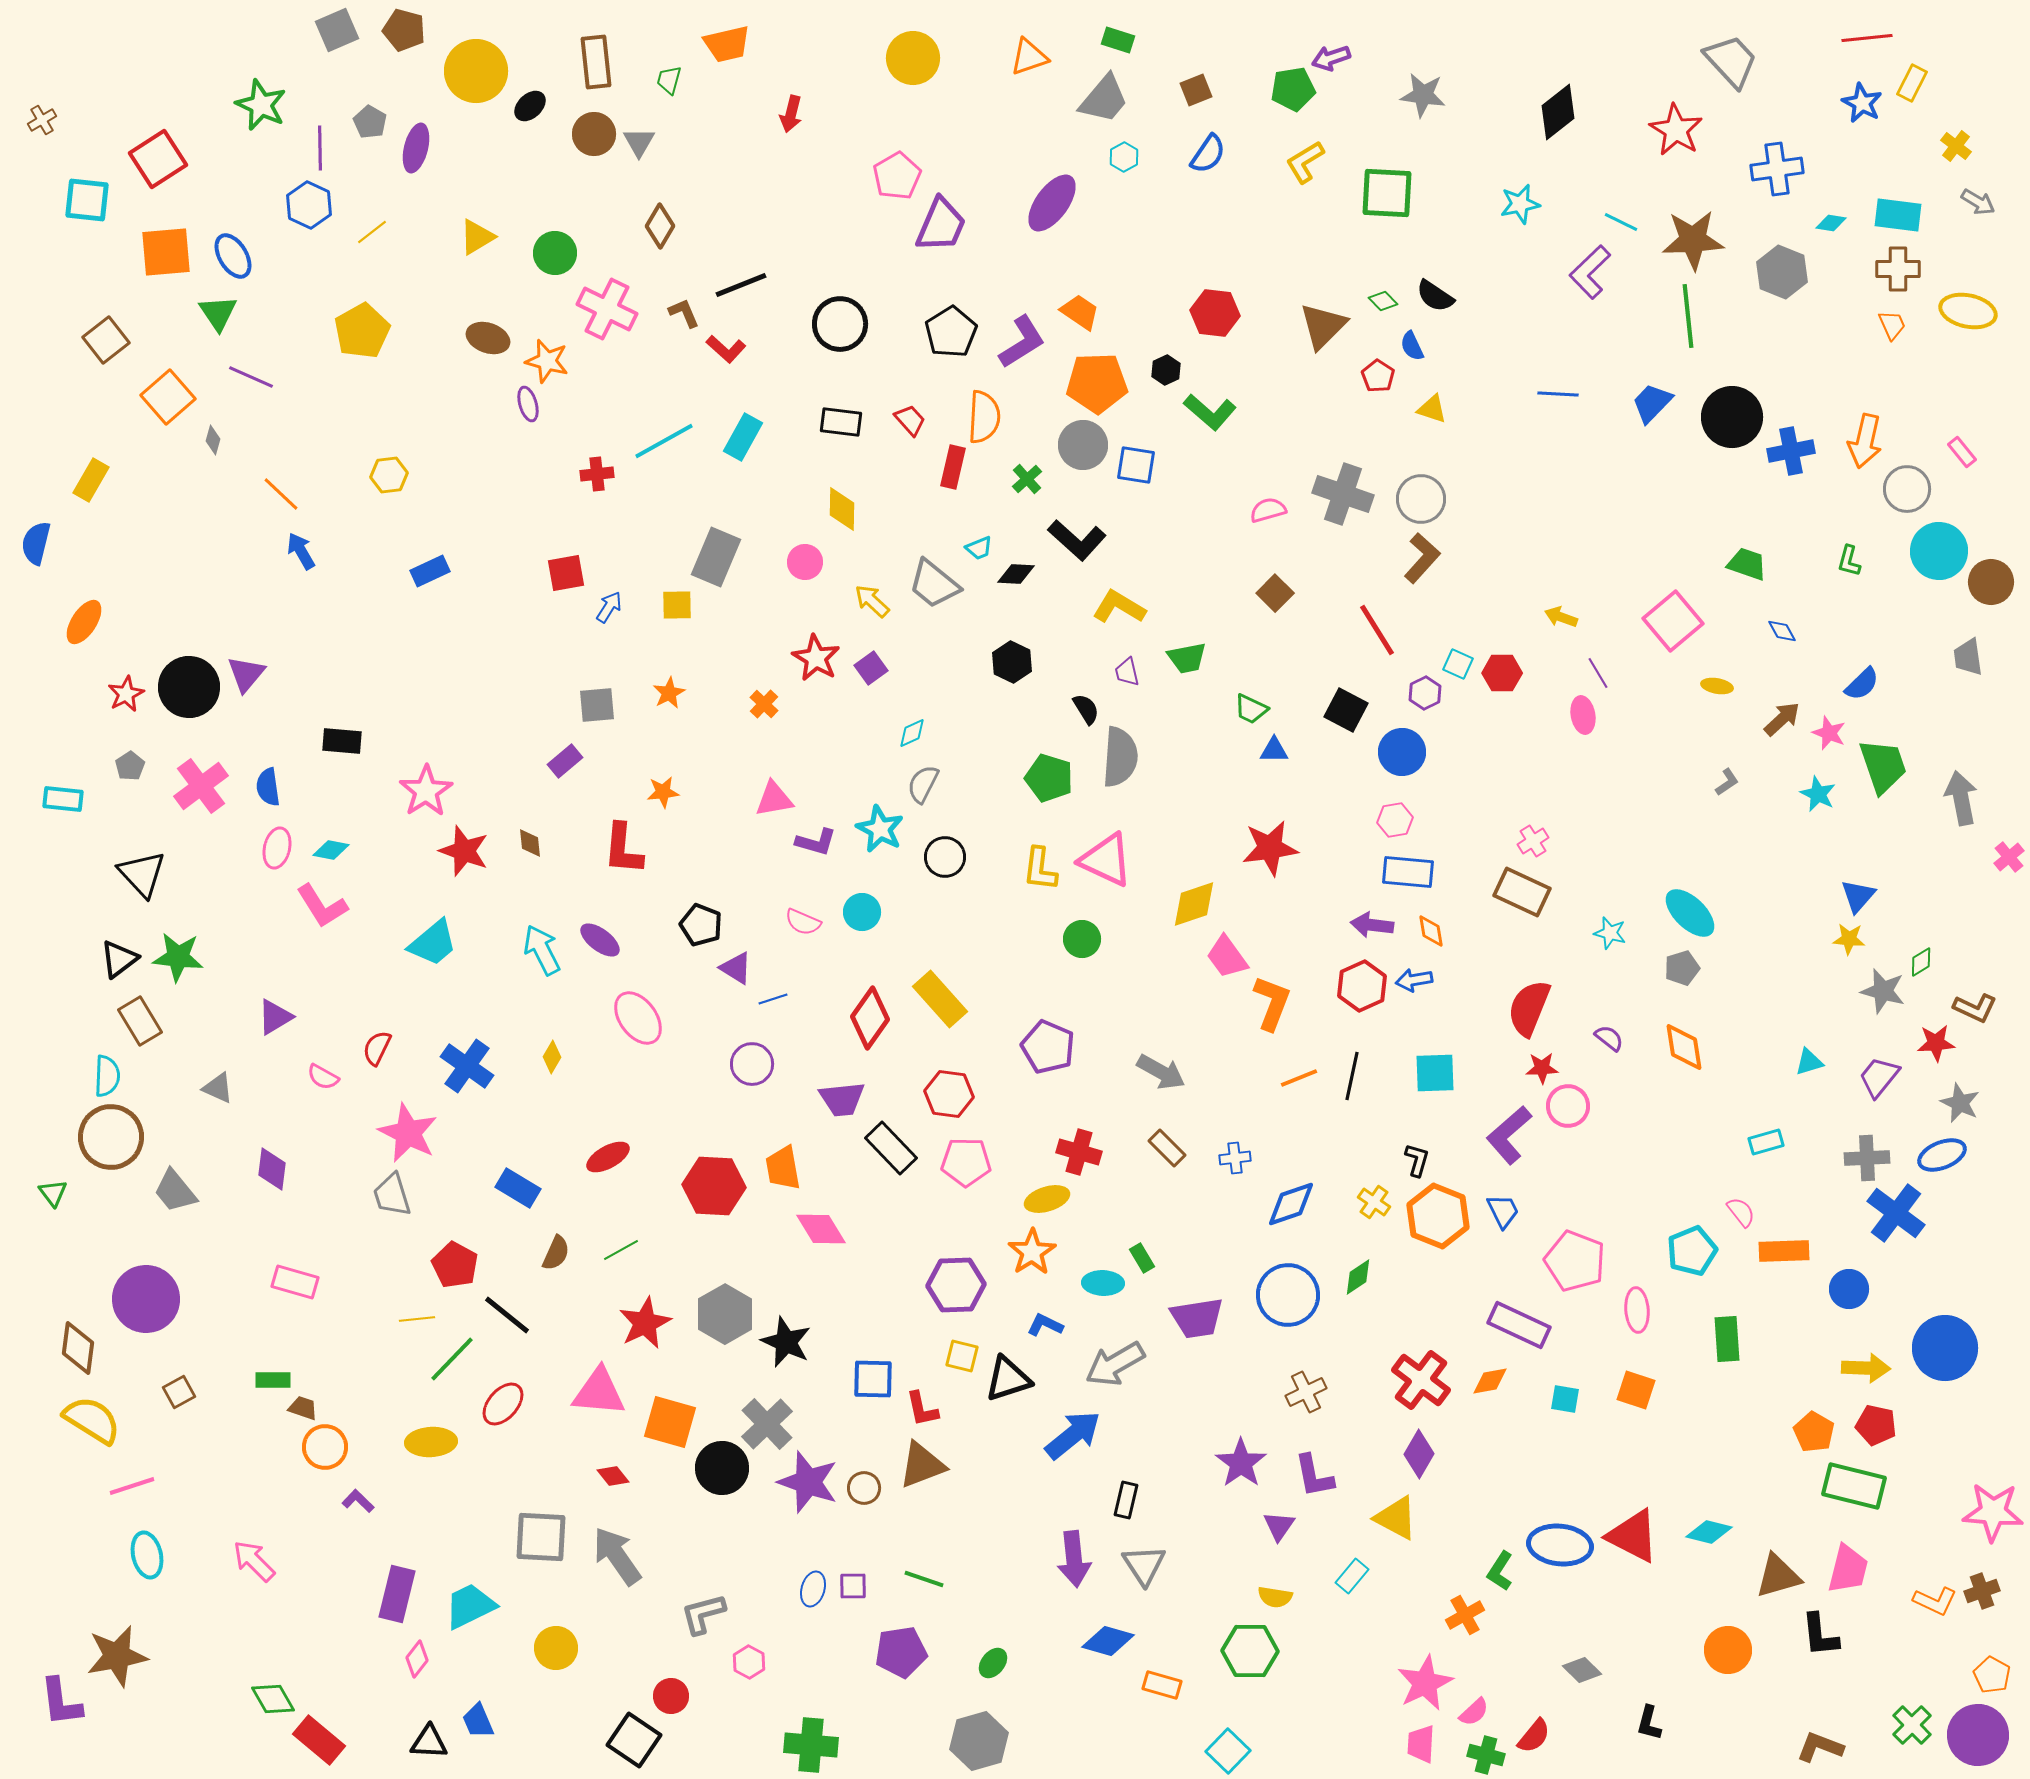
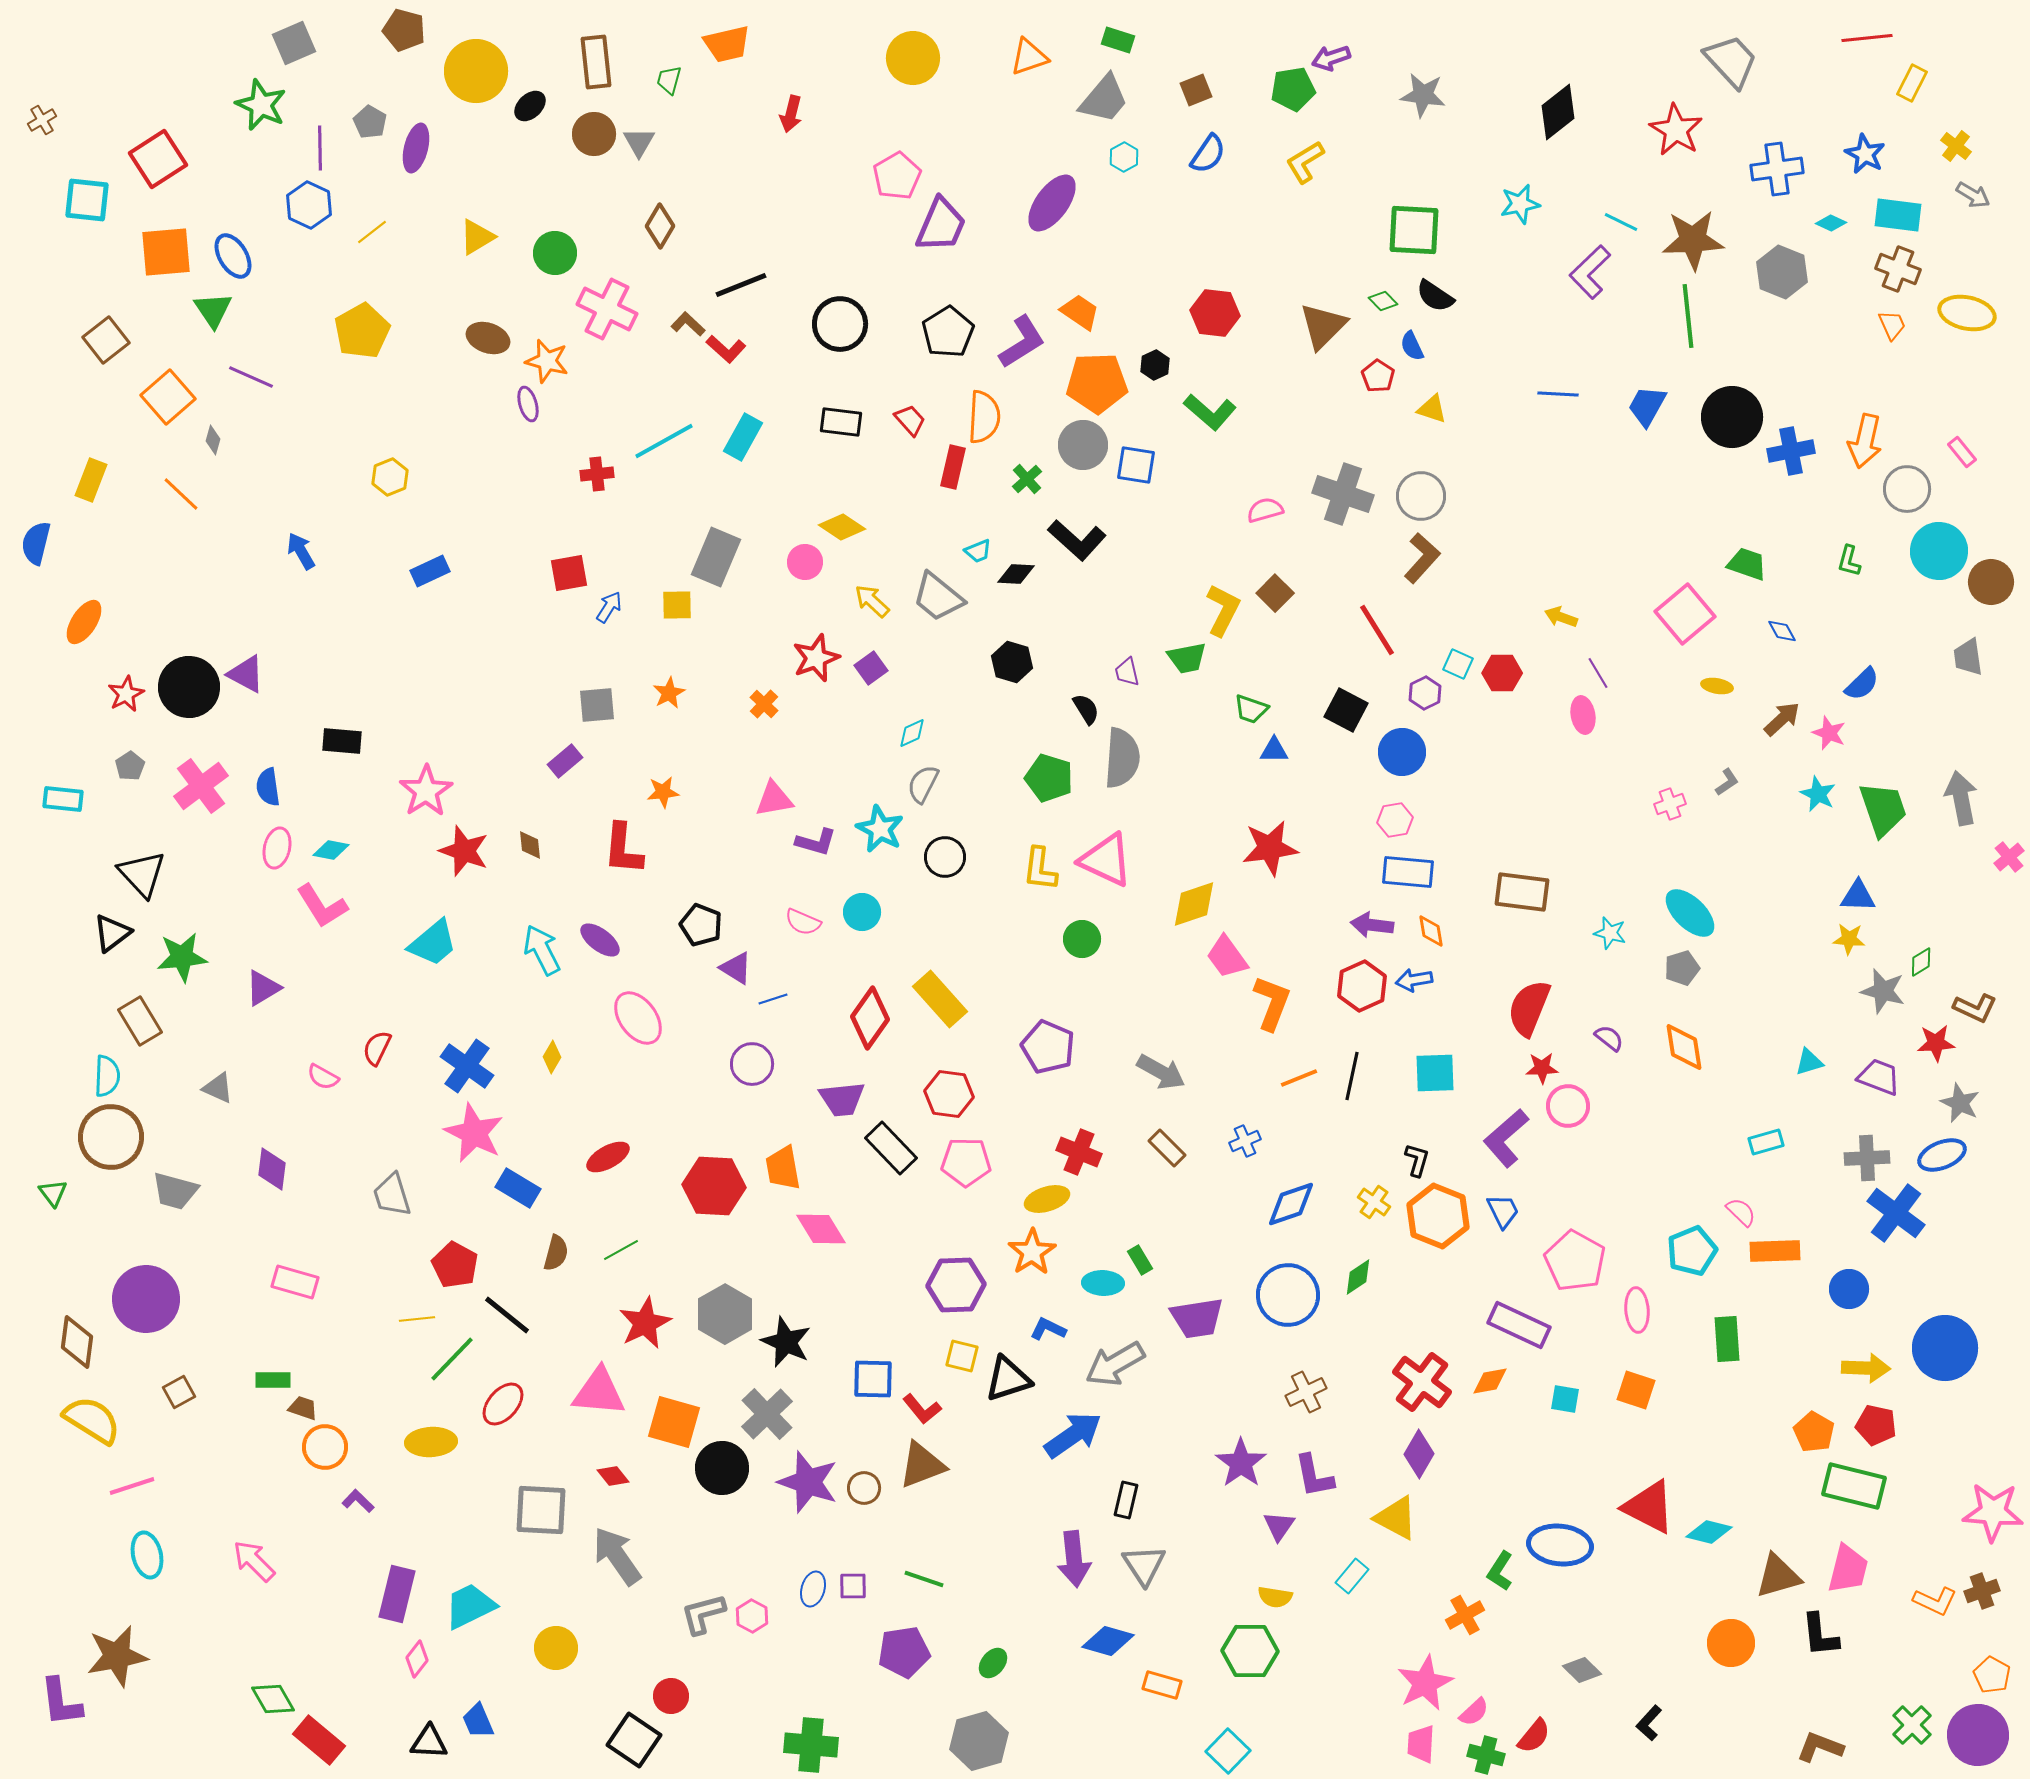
gray square at (337, 30): moved 43 px left, 13 px down
blue star at (1862, 103): moved 3 px right, 51 px down
green square at (1387, 193): moved 27 px right, 37 px down
gray arrow at (1978, 202): moved 5 px left, 7 px up
cyan diamond at (1831, 223): rotated 16 degrees clockwise
brown cross at (1898, 269): rotated 21 degrees clockwise
yellow ellipse at (1968, 311): moved 1 px left, 2 px down
green triangle at (218, 313): moved 5 px left, 3 px up
brown L-shape at (684, 313): moved 4 px right, 11 px down; rotated 24 degrees counterclockwise
black pentagon at (951, 332): moved 3 px left
black hexagon at (1166, 370): moved 11 px left, 5 px up
blue trapezoid at (1652, 403): moved 5 px left, 3 px down; rotated 15 degrees counterclockwise
yellow hexagon at (389, 475): moved 1 px right, 2 px down; rotated 15 degrees counterclockwise
yellow rectangle at (91, 480): rotated 9 degrees counterclockwise
orange line at (281, 494): moved 100 px left
gray circle at (1421, 499): moved 3 px up
yellow diamond at (842, 509): moved 18 px down; rotated 57 degrees counterclockwise
pink semicircle at (1268, 510): moved 3 px left
cyan trapezoid at (979, 548): moved 1 px left, 3 px down
red square at (566, 573): moved 3 px right
gray trapezoid at (934, 584): moved 4 px right, 13 px down
yellow L-shape at (1119, 607): moved 104 px right, 3 px down; rotated 86 degrees clockwise
pink square at (1673, 621): moved 12 px right, 7 px up
red star at (816, 658): rotated 21 degrees clockwise
black hexagon at (1012, 662): rotated 9 degrees counterclockwise
purple triangle at (246, 674): rotated 42 degrees counterclockwise
green trapezoid at (1251, 709): rotated 6 degrees counterclockwise
gray semicircle at (1120, 757): moved 2 px right, 1 px down
green trapezoid at (1883, 766): moved 43 px down
pink cross at (1533, 841): moved 137 px right, 37 px up; rotated 12 degrees clockwise
brown diamond at (530, 843): moved 2 px down
brown rectangle at (1522, 892): rotated 18 degrees counterclockwise
blue triangle at (1858, 896): rotated 51 degrees clockwise
green star at (178, 957): moved 4 px right; rotated 12 degrees counterclockwise
black triangle at (119, 959): moved 7 px left, 26 px up
purple triangle at (275, 1017): moved 12 px left, 29 px up
purple trapezoid at (1879, 1077): rotated 72 degrees clockwise
pink star at (408, 1133): moved 66 px right
purple L-shape at (1509, 1135): moved 3 px left, 3 px down
red cross at (1079, 1152): rotated 6 degrees clockwise
blue cross at (1235, 1158): moved 10 px right, 17 px up; rotated 16 degrees counterclockwise
gray trapezoid at (175, 1191): rotated 36 degrees counterclockwise
pink semicircle at (1741, 1212): rotated 8 degrees counterclockwise
orange rectangle at (1784, 1251): moved 9 px left
brown semicircle at (556, 1253): rotated 9 degrees counterclockwise
green rectangle at (1142, 1258): moved 2 px left, 2 px down
pink pentagon at (1575, 1261): rotated 8 degrees clockwise
blue L-shape at (1045, 1325): moved 3 px right, 4 px down
brown diamond at (78, 1348): moved 1 px left, 6 px up
red cross at (1421, 1380): moved 1 px right, 2 px down
red L-shape at (922, 1409): rotated 27 degrees counterclockwise
orange square at (670, 1422): moved 4 px right
gray cross at (767, 1424): moved 10 px up
blue arrow at (1073, 1435): rotated 4 degrees clockwise
red triangle at (1633, 1536): moved 16 px right, 29 px up
gray square at (541, 1537): moved 27 px up
orange circle at (1728, 1650): moved 3 px right, 7 px up
purple pentagon at (901, 1652): moved 3 px right
pink hexagon at (749, 1662): moved 3 px right, 46 px up
black L-shape at (1649, 1723): rotated 27 degrees clockwise
